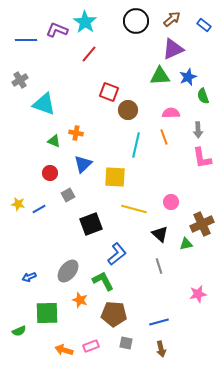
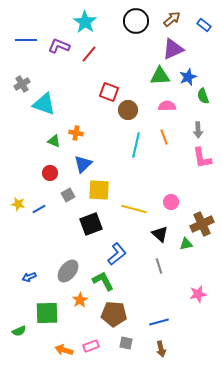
purple L-shape at (57, 30): moved 2 px right, 16 px down
gray cross at (20, 80): moved 2 px right, 4 px down
pink semicircle at (171, 113): moved 4 px left, 7 px up
yellow square at (115, 177): moved 16 px left, 13 px down
orange star at (80, 300): rotated 21 degrees clockwise
